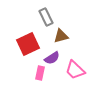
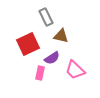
brown triangle: rotated 28 degrees clockwise
